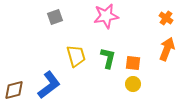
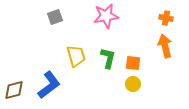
orange cross: rotated 24 degrees counterclockwise
orange arrow: moved 2 px left, 3 px up; rotated 35 degrees counterclockwise
